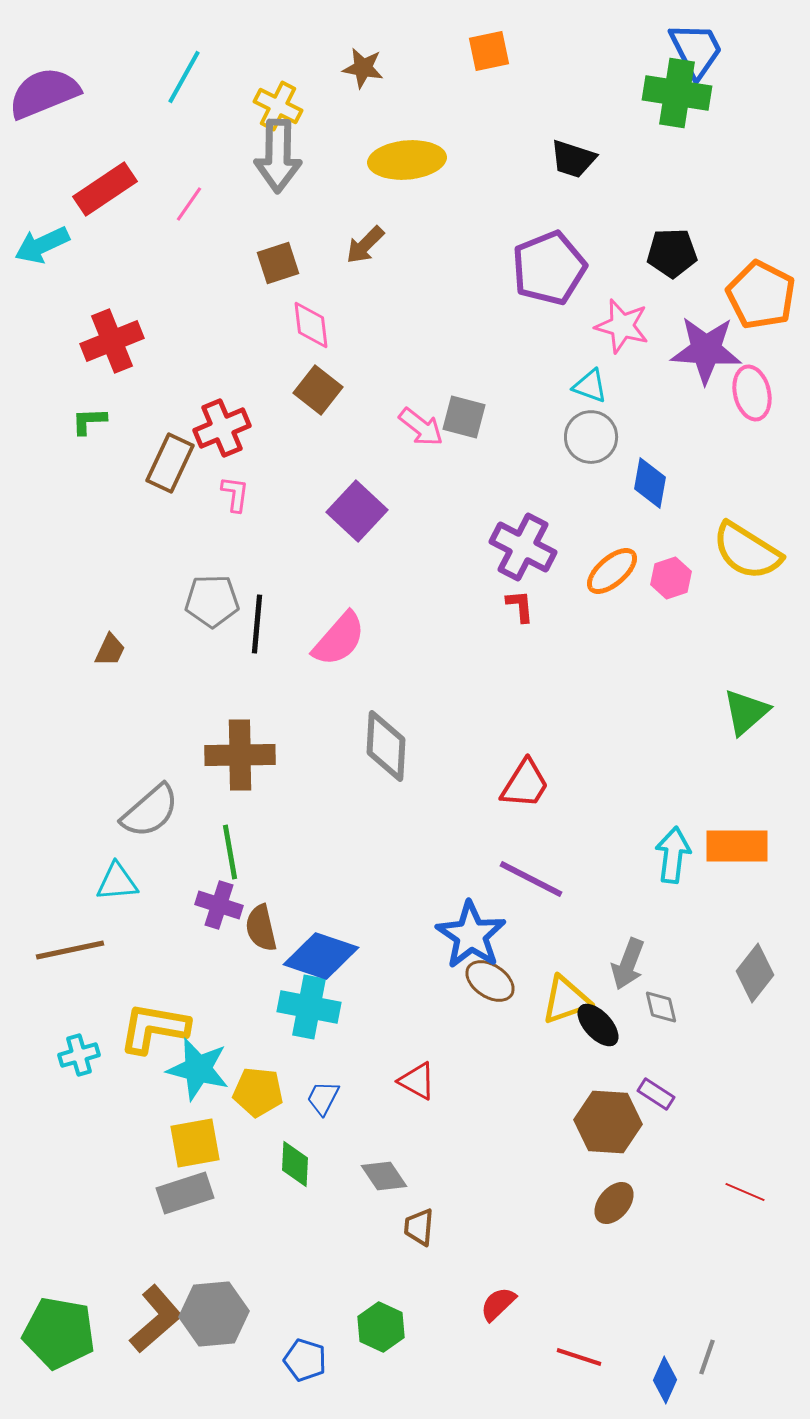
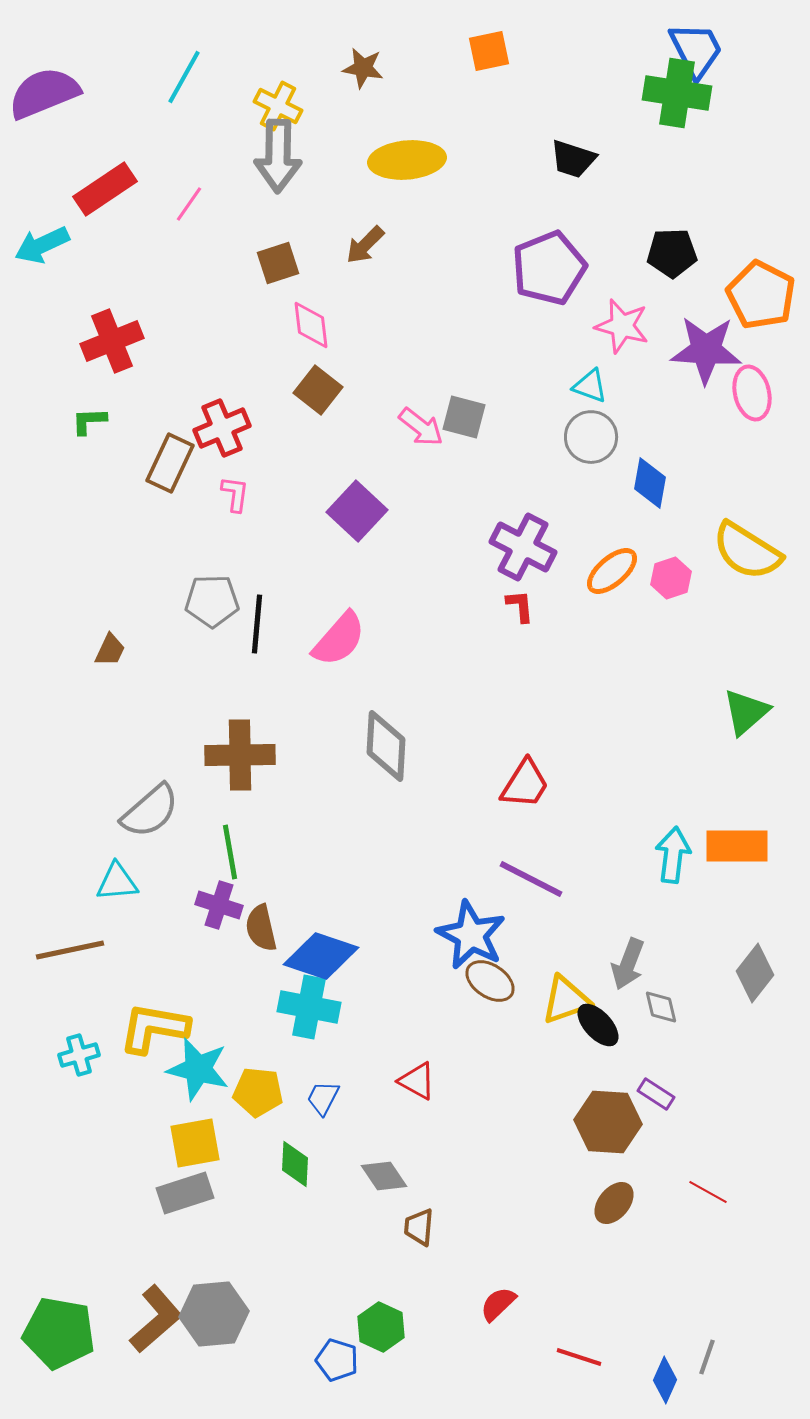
blue star at (471, 935): rotated 6 degrees counterclockwise
red line at (745, 1192): moved 37 px left; rotated 6 degrees clockwise
blue pentagon at (305, 1360): moved 32 px right
